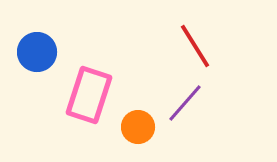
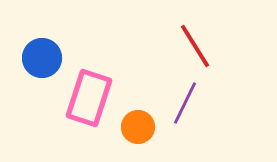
blue circle: moved 5 px right, 6 px down
pink rectangle: moved 3 px down
purple line: rotated 15 degrees counterclockwise
